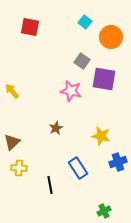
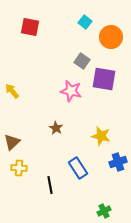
brown star: rotated 16 degrees counterclockwise
